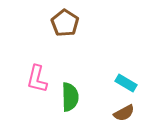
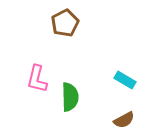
brown pentagon: rotated 12 degrees clockwise
cyan rectangle: moved 1 px left, 3 px up
brown semicircle: moved 7 px down
